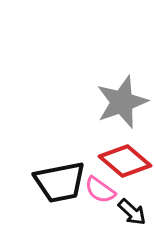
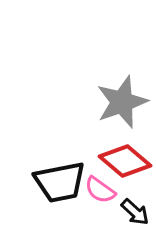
black arrow: moved 3 px right
